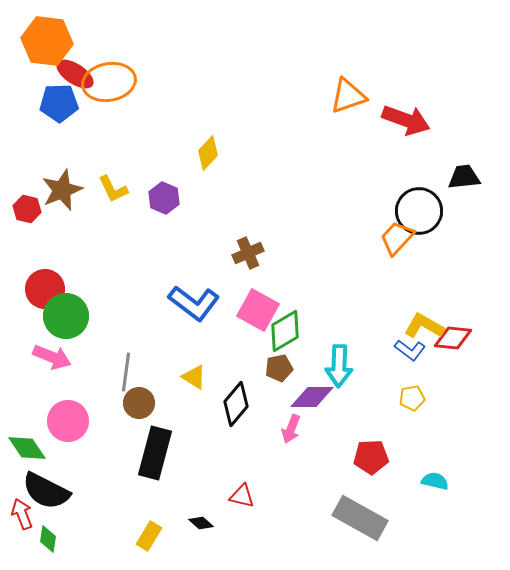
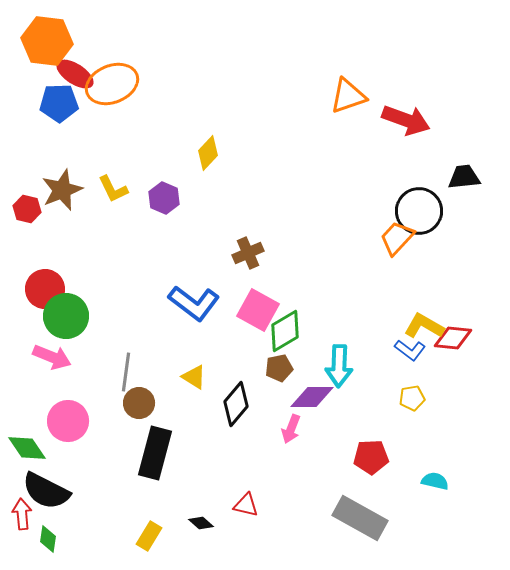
orange ellipse at (109, 82): moved 3 px right, 2 px down; rotated 12 degrees counterclockwise
red triangle at (242, 496): moved 4 px right, 9 px down
red arrow at (22, 514): rotated 16 degrees clockwise
